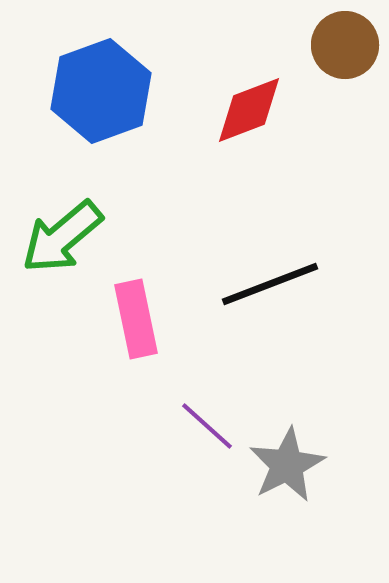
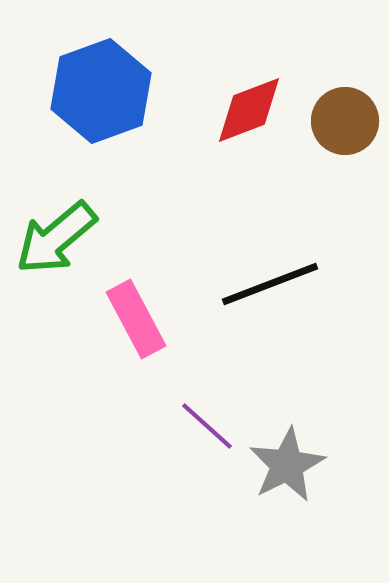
brown circle: moved 76 px down
green arrow: moved 6 px left, 1 px down
pink rectangle: rotated 16 degrees counterclockwise
